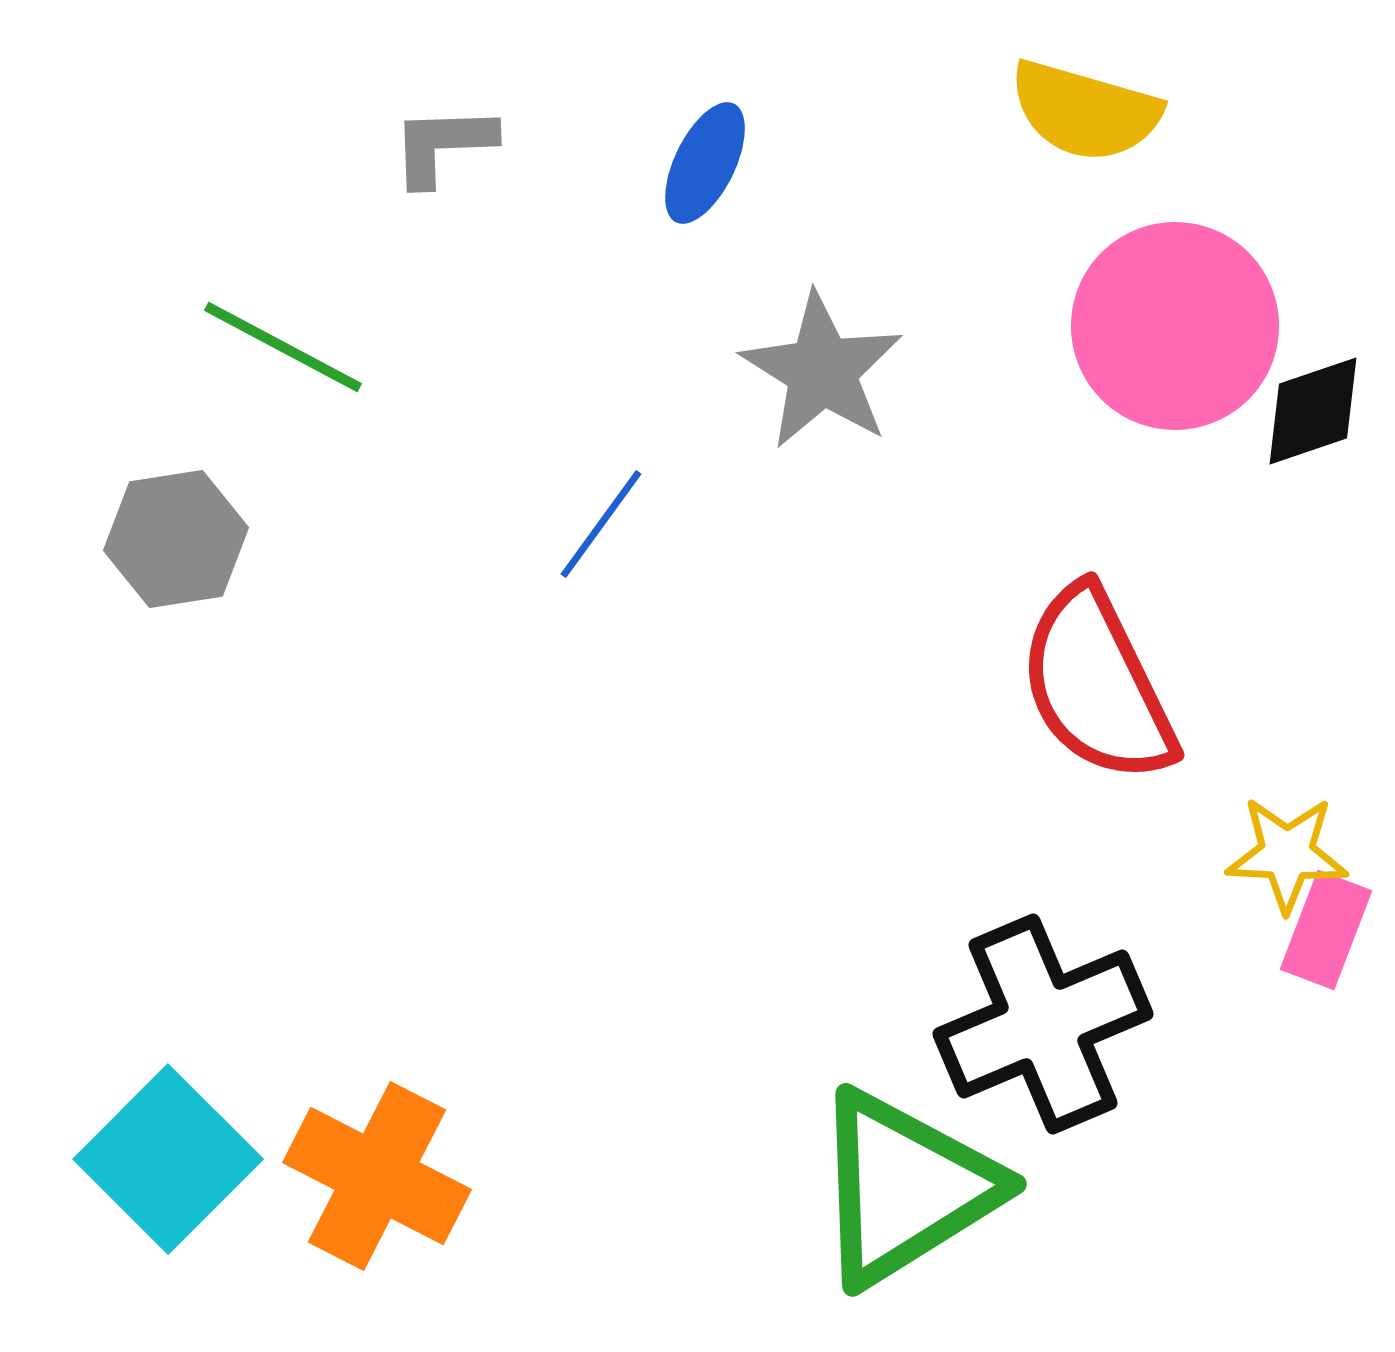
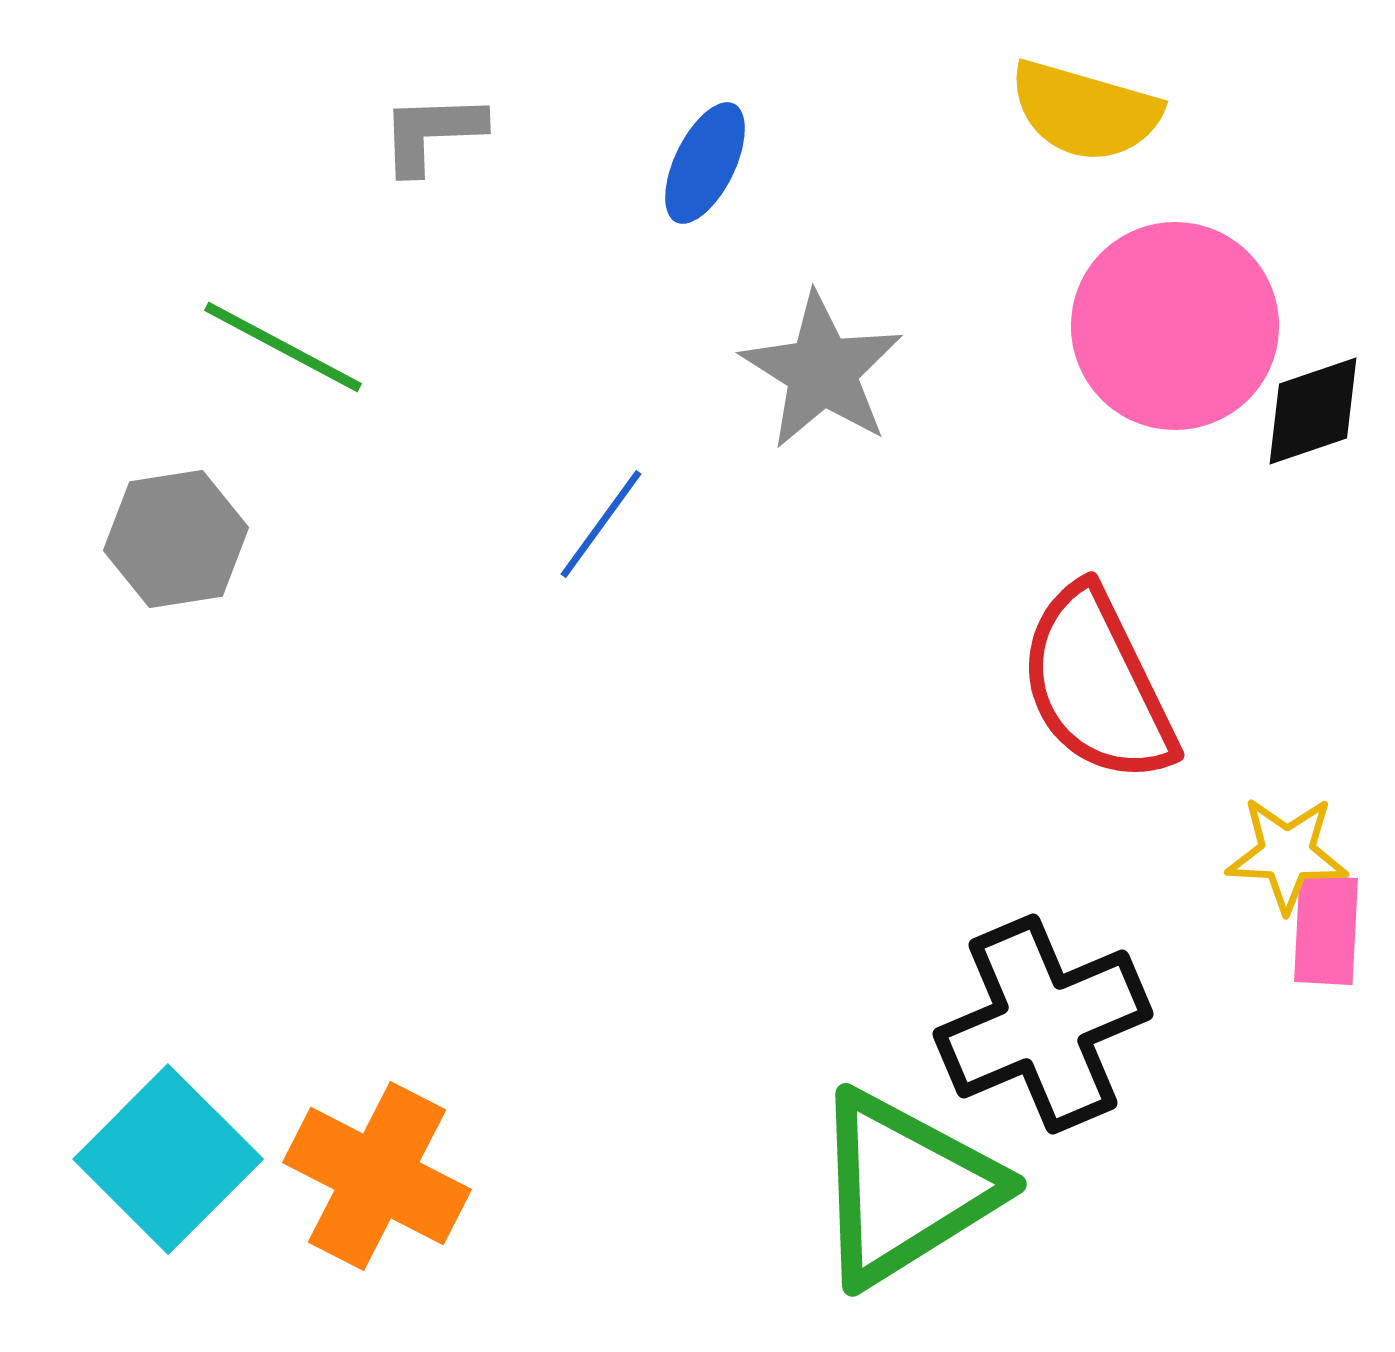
gray L-shape: moved 11 px left, 12 px up
pink rectangle: rotated 18 degrees counterclockwise
